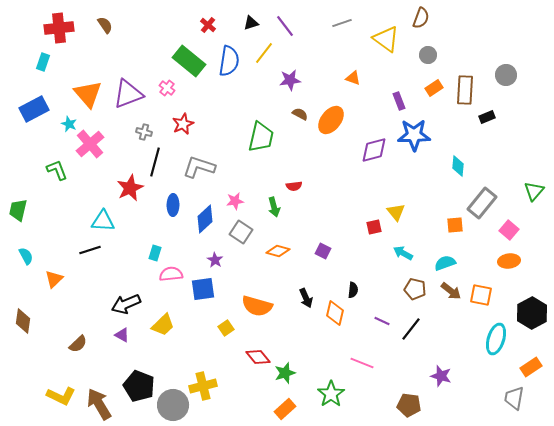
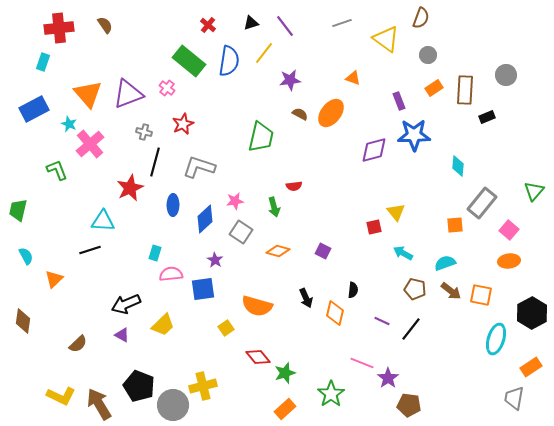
orange ellipse at (331, 120): moved 7 px up
purple star at (441, 376): moved 53 px left, 2 px down; rotated 20 degrees clockwise
